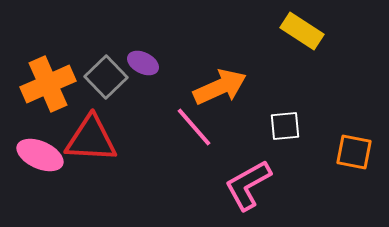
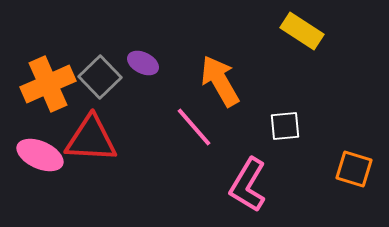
gray square: moved 6 px left
orange arrow: moved 6 px up; rotated 96 degrees counterclockwise
orange square: moved 17 px down; rotated 6 degrees clockwise
pink L-shape: rotated 30 degrees counterclockwise
